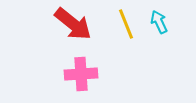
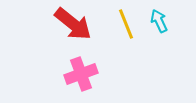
cyan arrow: moved 1 px up
pink cross: rotated 16 degrees counterclockwise
